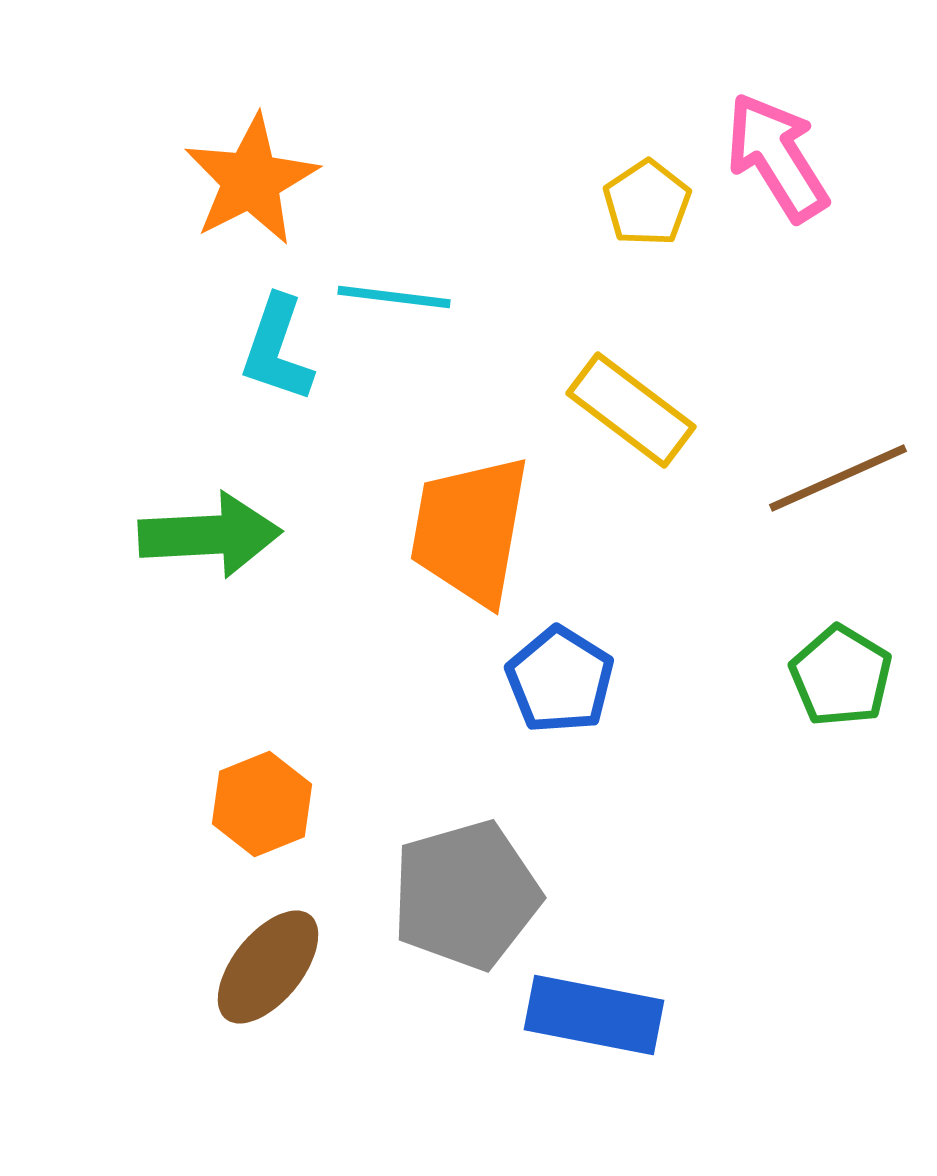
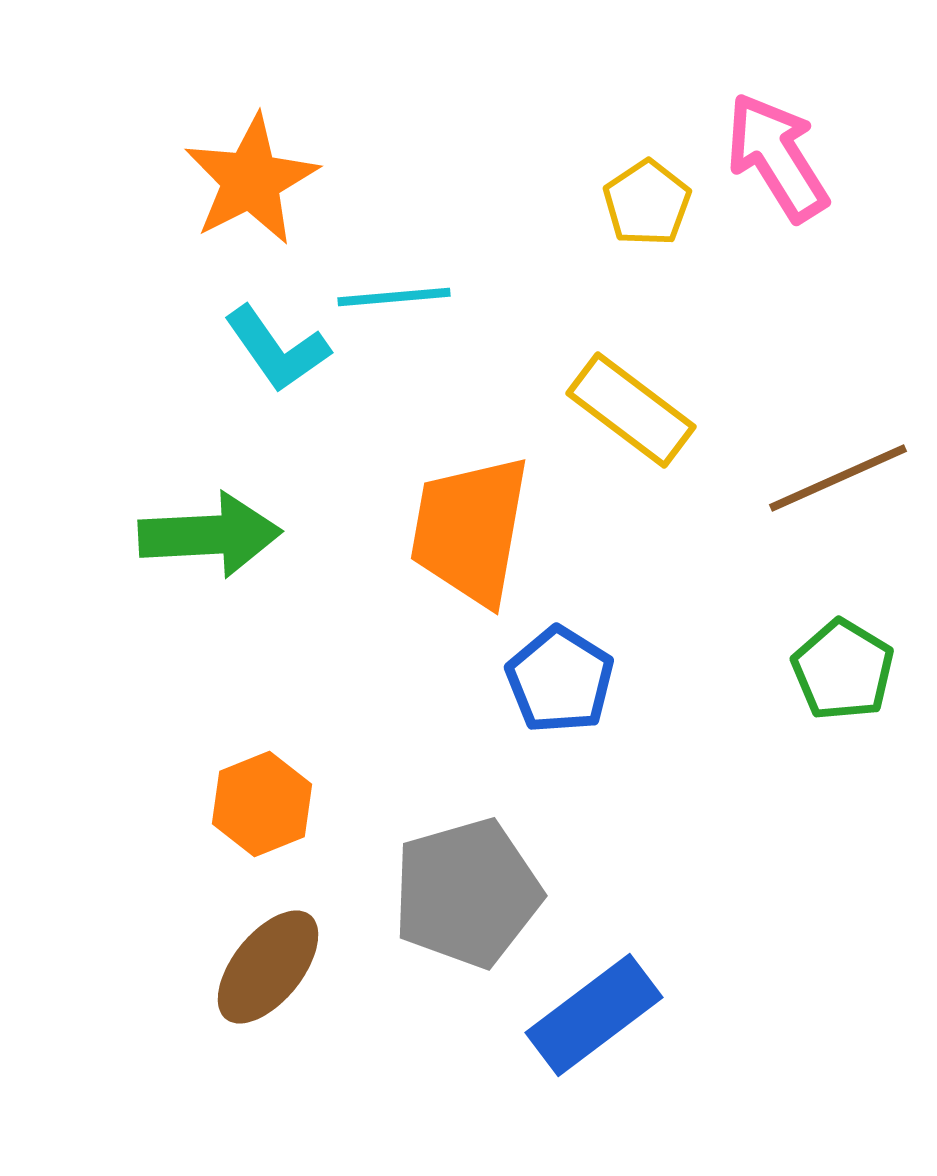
cyan line: rotated 12 degrees counterclockwise
cyan L-shape: rotated 54 degrees counterclockwise
green pentagon: moved 2 px right, 6 px up
gray pentagon: moved 1 px right, 2 px up
blue rectangle: rotated 48 degrees counterclockwise
